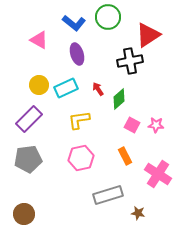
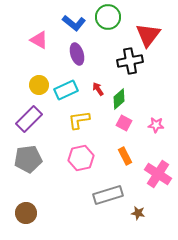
red triangle: rotated 20 degrees counterclockwise
cyan rectangle: moved 2 px down
pink square: moved 8 px left, 2 px up
brown circle: moved 2 px right, 1 px up
